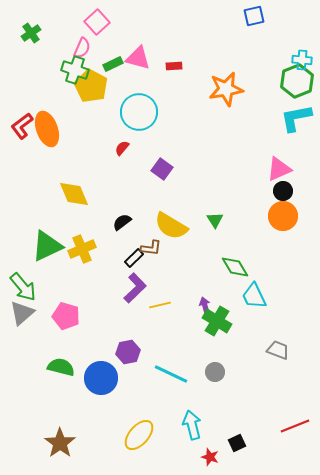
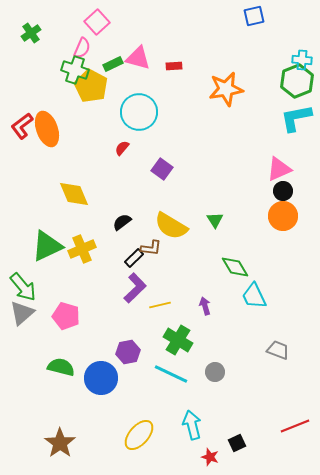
green cross at (217, 321): moved 39 px left, 19 px down
